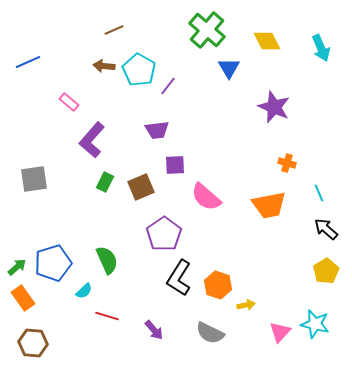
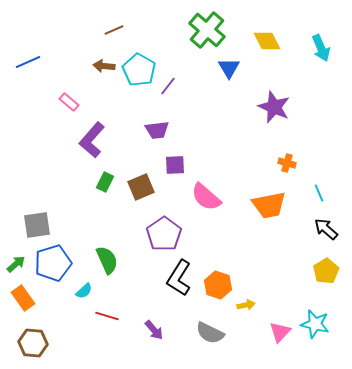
gray square: moved 3 px right, 46 px down
green arrow: moved 1 px left, 3 px up
